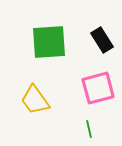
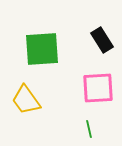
green square: moved 7 px left, 7 px down
pink square: rotated 12 degrees clockwise
yellow trapezoid: moved 9 px left
